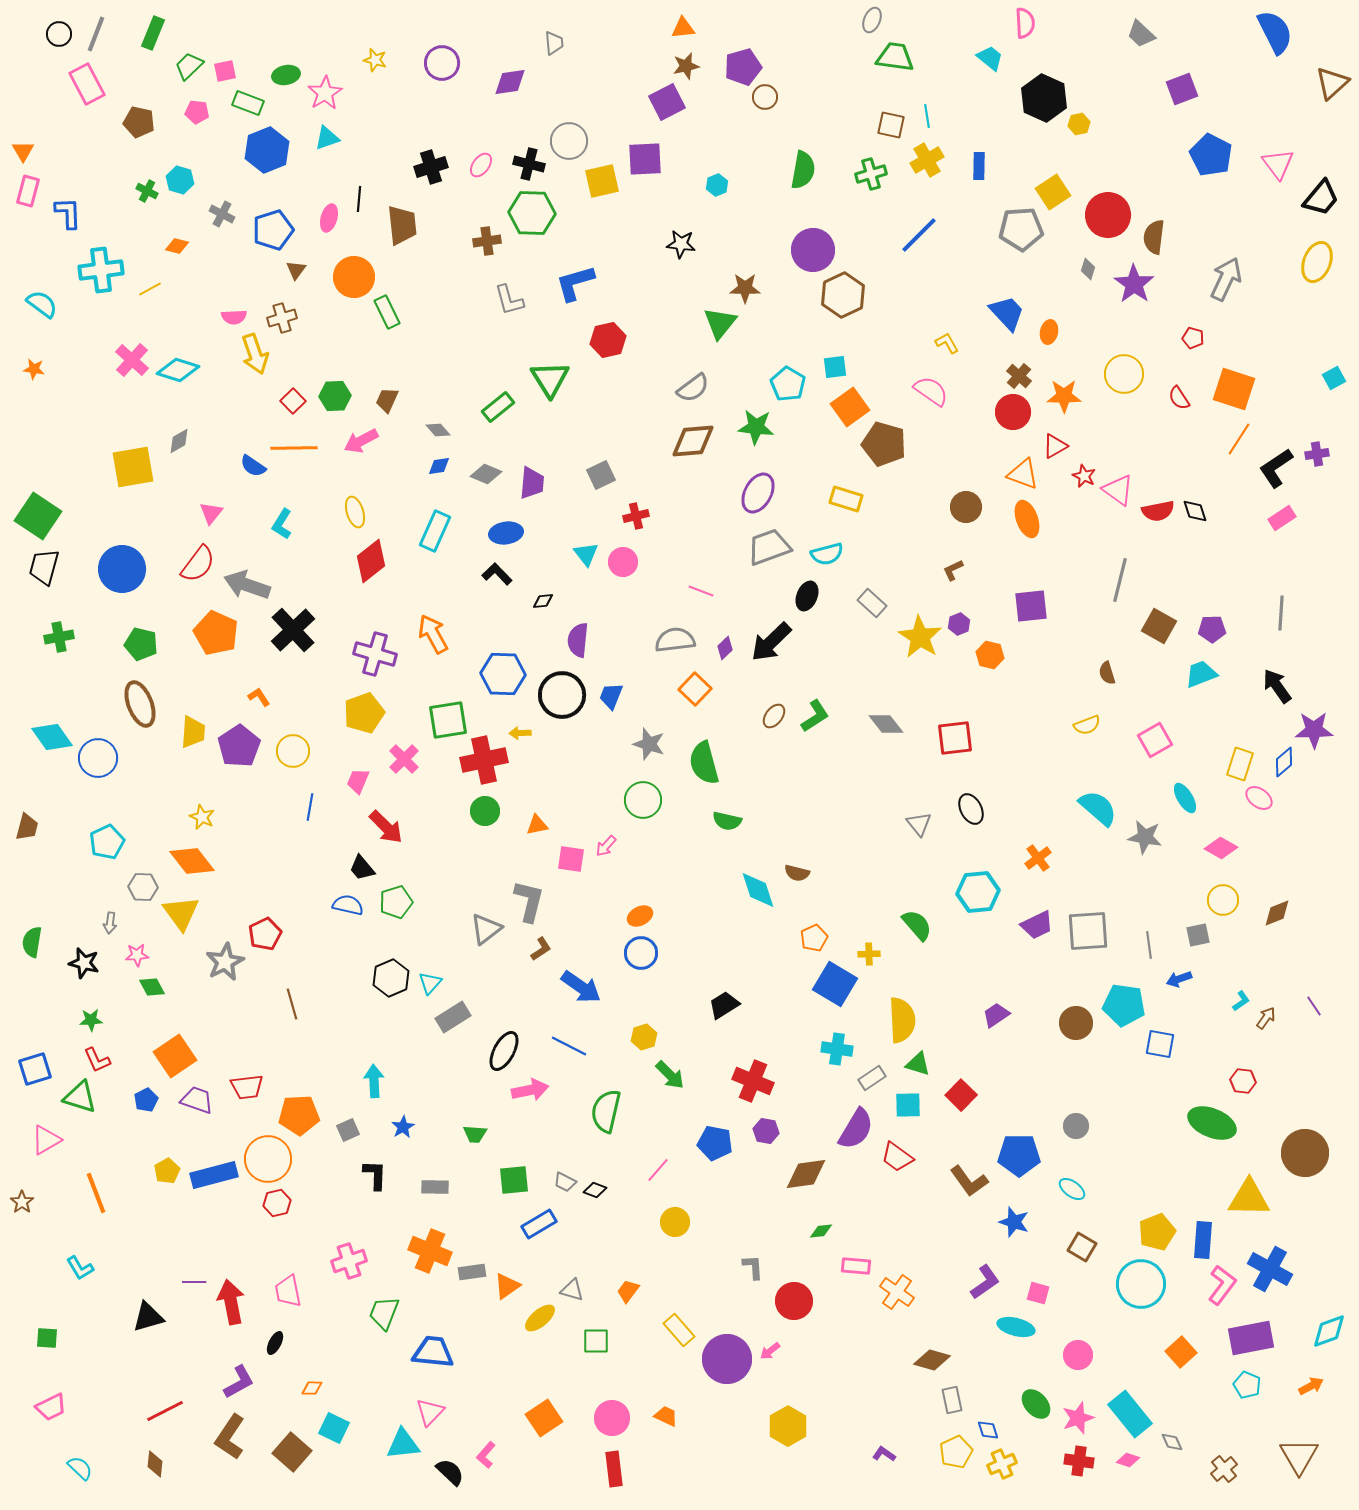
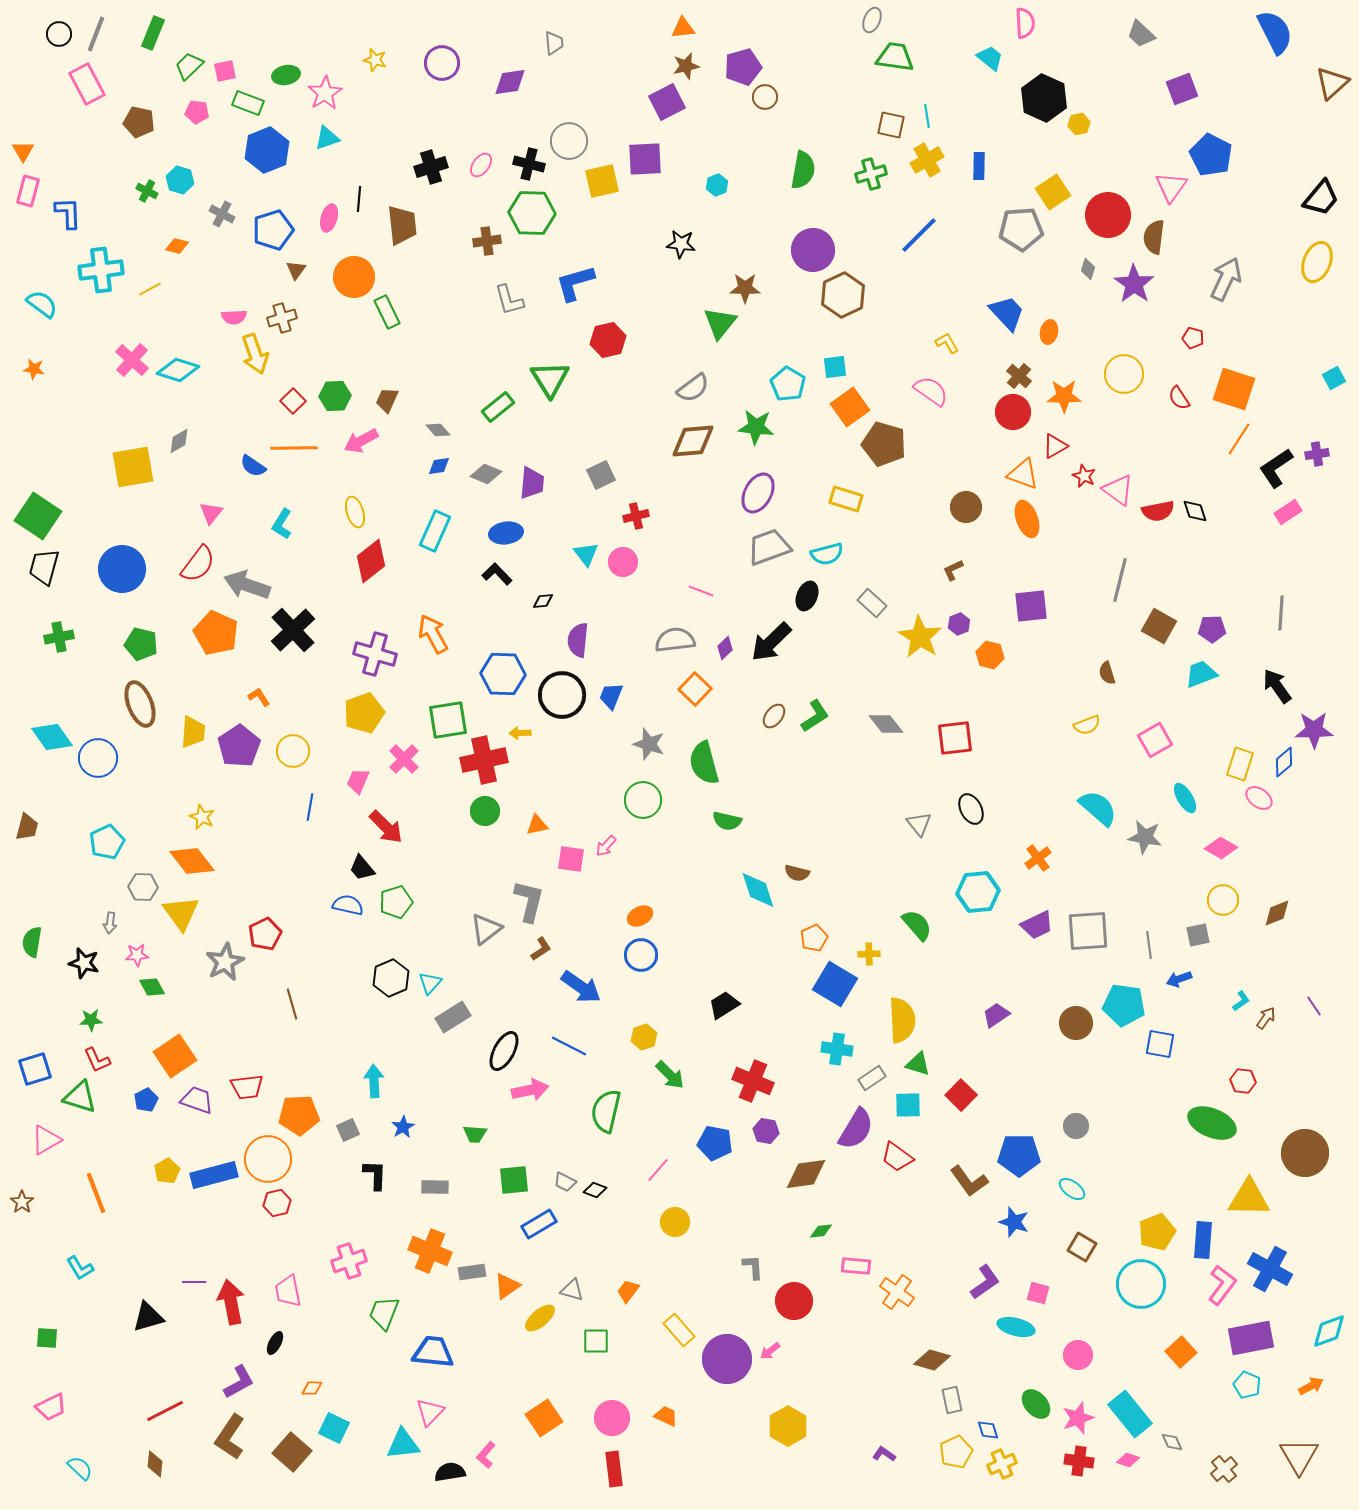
pink triangle at (1278, 164): moved 107 px left, 23 px down; rotated 12 degrees clockwise
pink rectangle at (1282, 518): moved 6 px right, 6 px up
blue circle at (641, 953): moved 2 px down
black semicircle at (450, 1472): rotated 52 degrees counterclockwise
